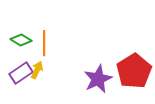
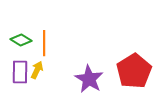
purple rectangle: moved 1 px left, 1 px up; rotated 55 degrees counterclockwise
purple star: moved 9 px left; rotated 16 degrees counterclockwise
